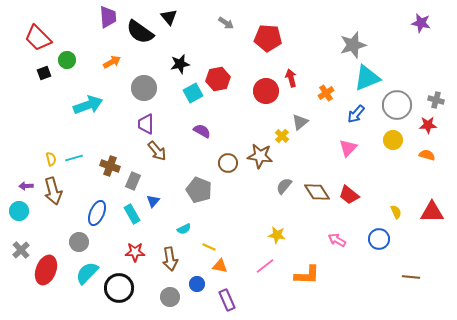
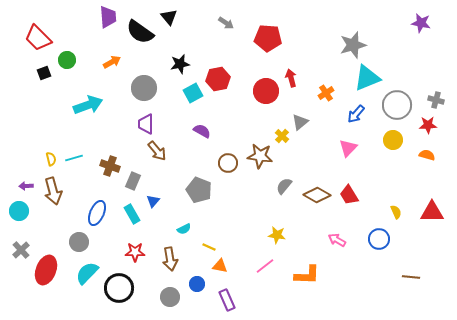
brown diamond at (317, 192): moved 3 px down; rotated 28 degrees counterclockwise
red trapezoid at (349, 195): rotated 20 degrees clockwise
